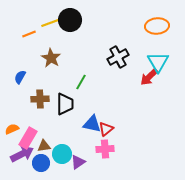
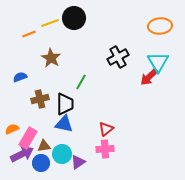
black circle: moved 4 px right, 2 px up
orange ellipse: moved 3 px right
blue semicircle: rotated 40 degrees clockwise
brown cross: rotated 12 degrees counterclockwise
blue triangle: moved 28 px left
